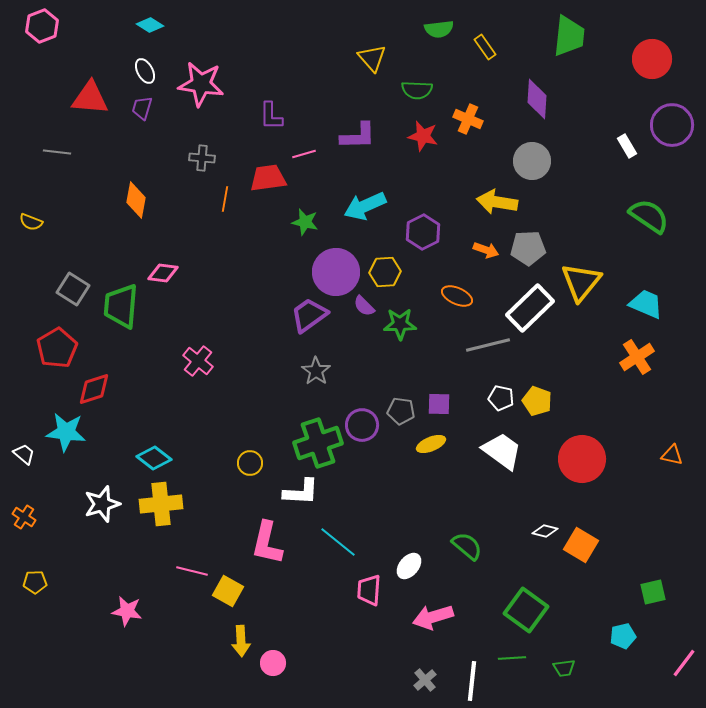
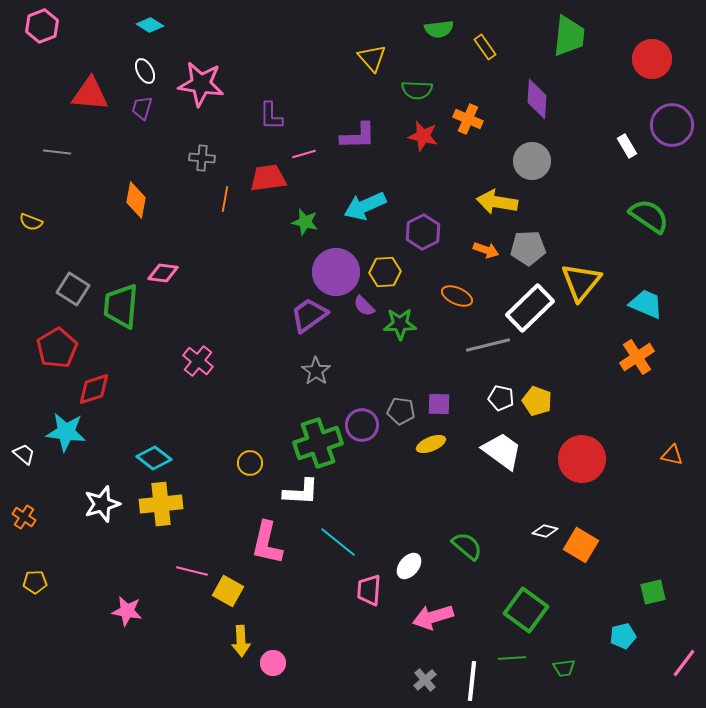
red triangle at (90, 98): moved 4 px up
